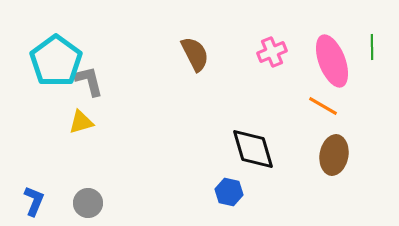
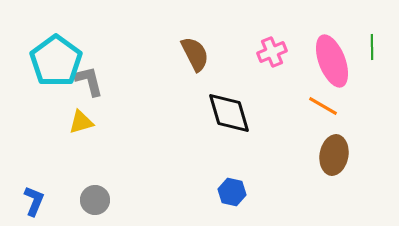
black diamond: moved 24 px left, 36 px up
blue hexagon: moved 3 px right
gray circle: moved 7 px right, 3 px up
